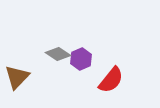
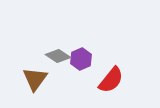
gray diamond: moved 2 px down
brown triangle: moved 18 px right, 2 px down; rotated 8 degrees counterclockwise
